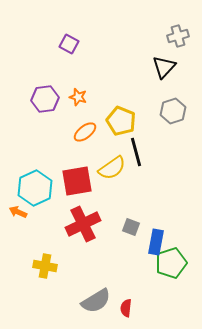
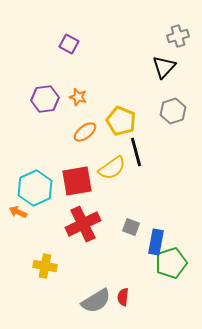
red semicircle: moved 3 px left, 11 px up
